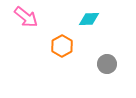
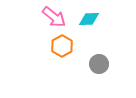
pink arrow: moved 28 px right
gray circle: moved 8 px left
